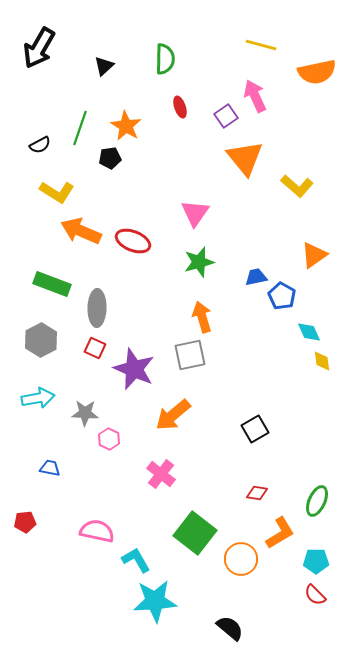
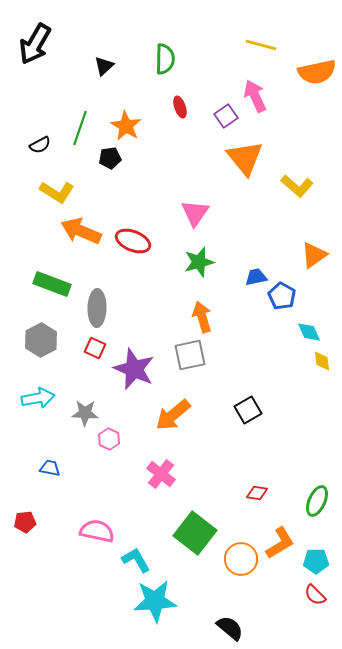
black arrow at (39, 48): moved 4 px left, 4 px up
black square at (255, 429): moved 7 px left, 19 px up
orange L-shape at (280, 533): moved 10 px down
